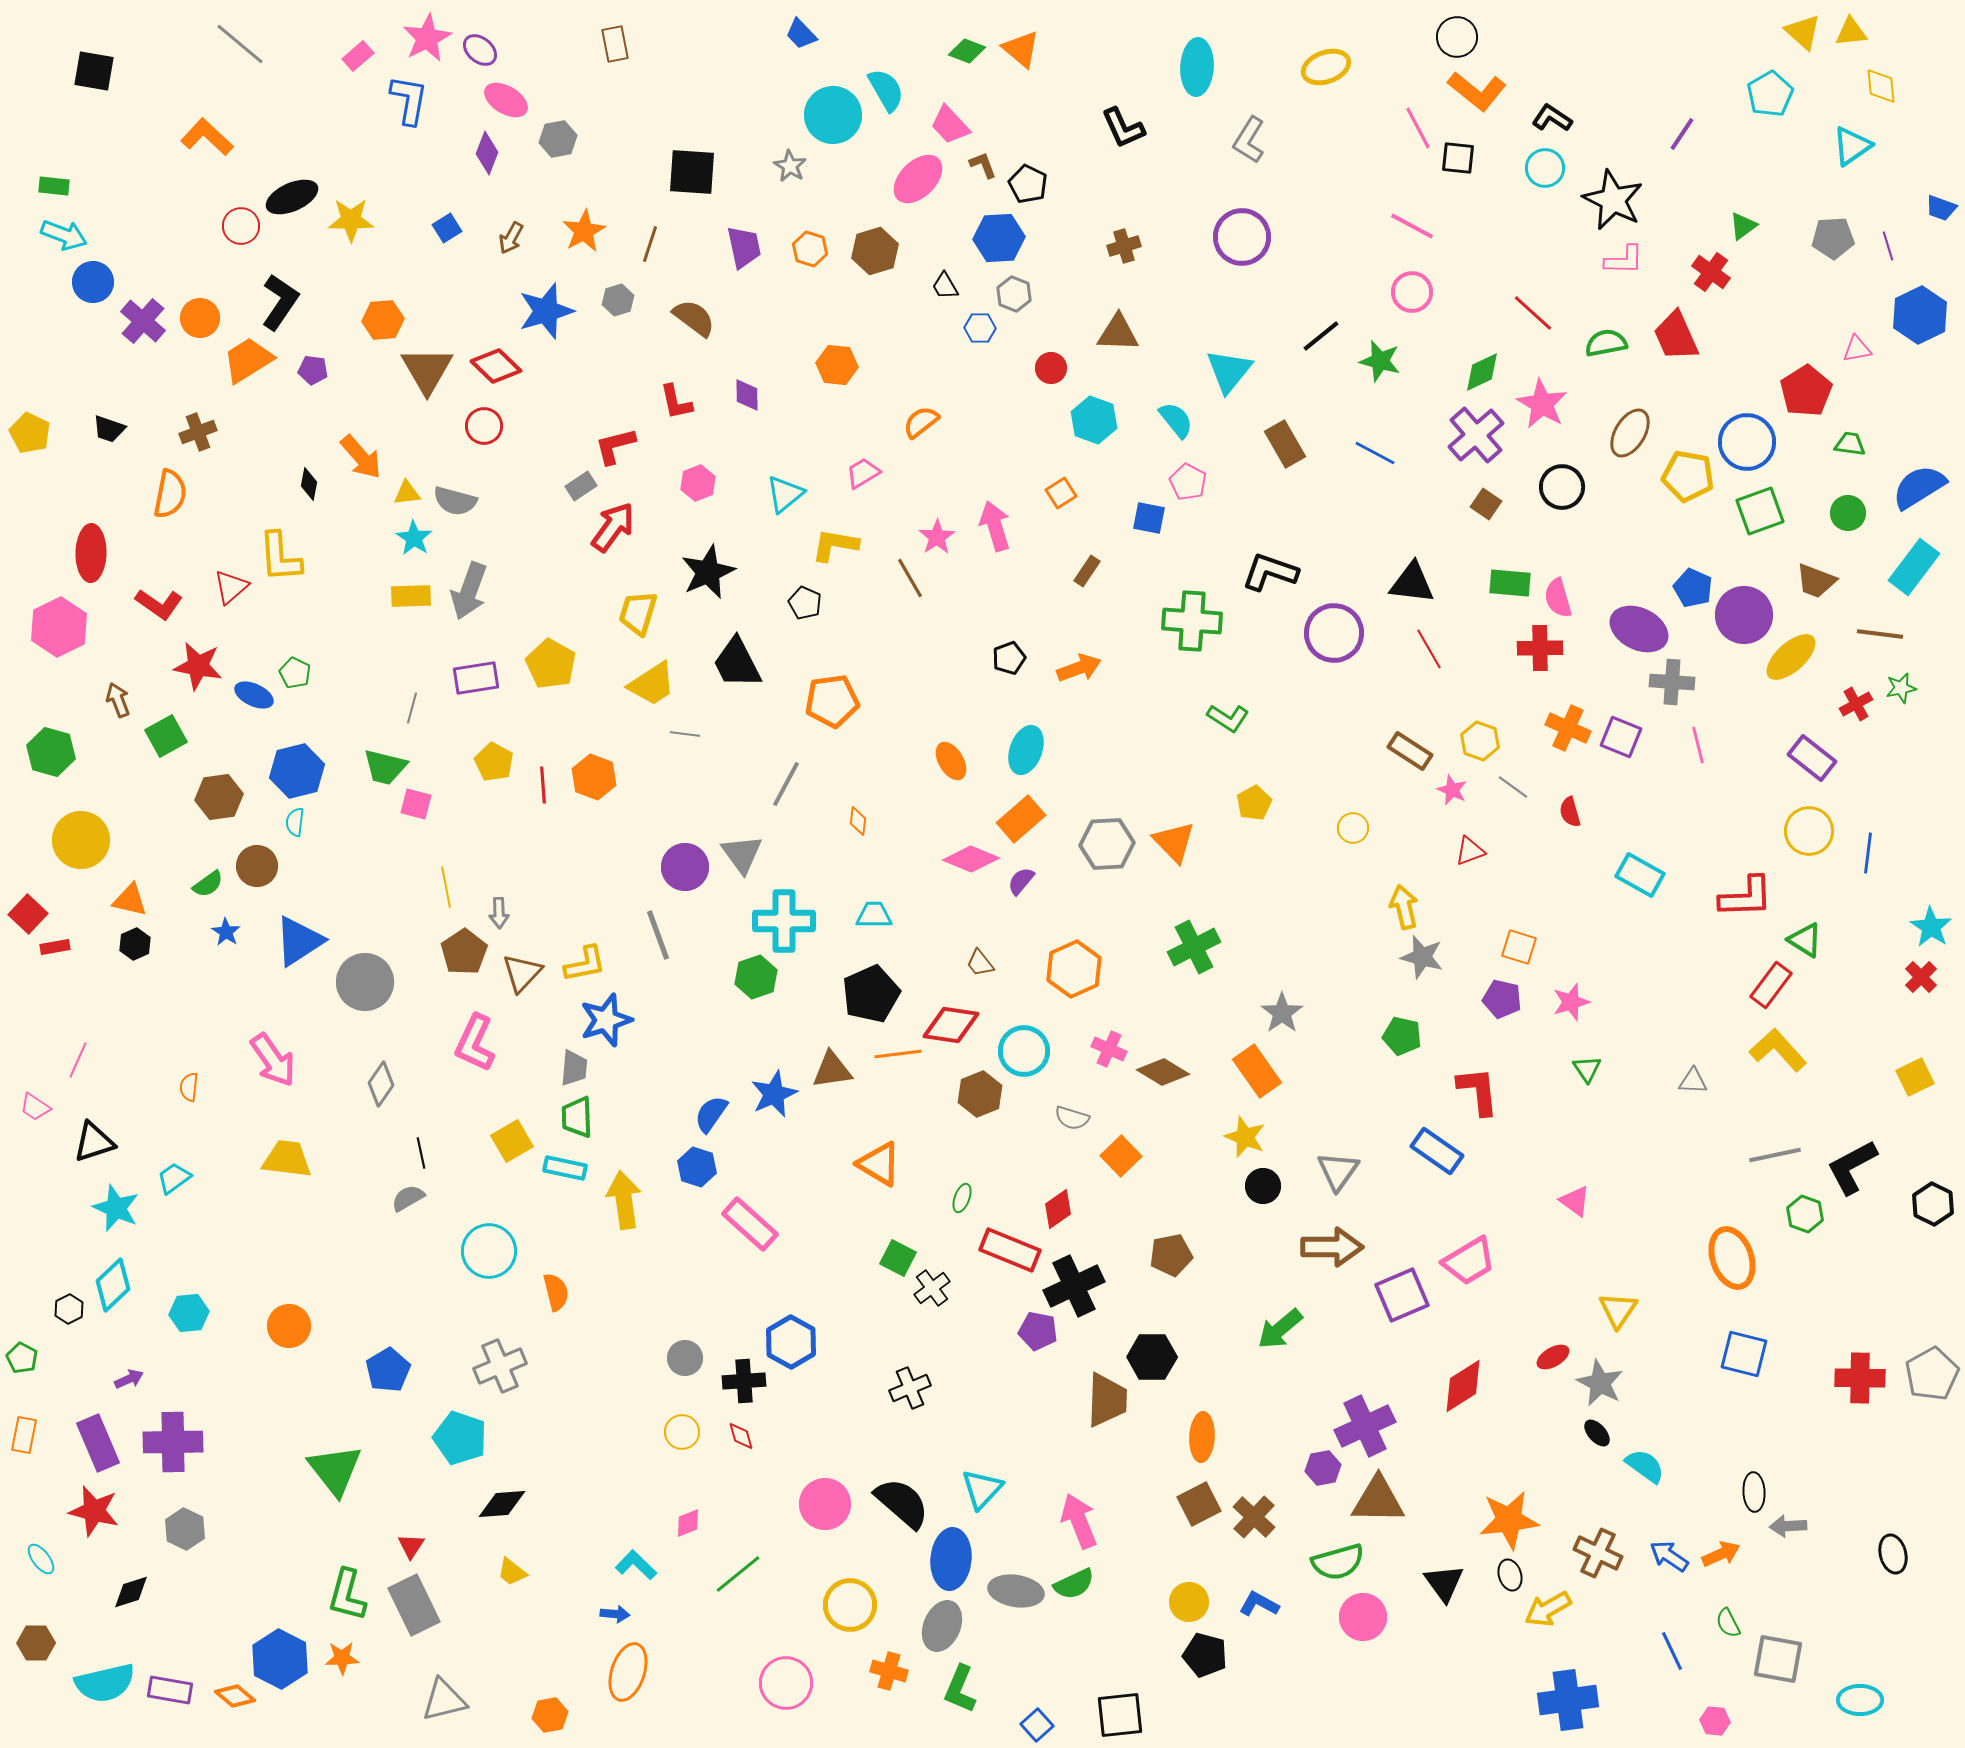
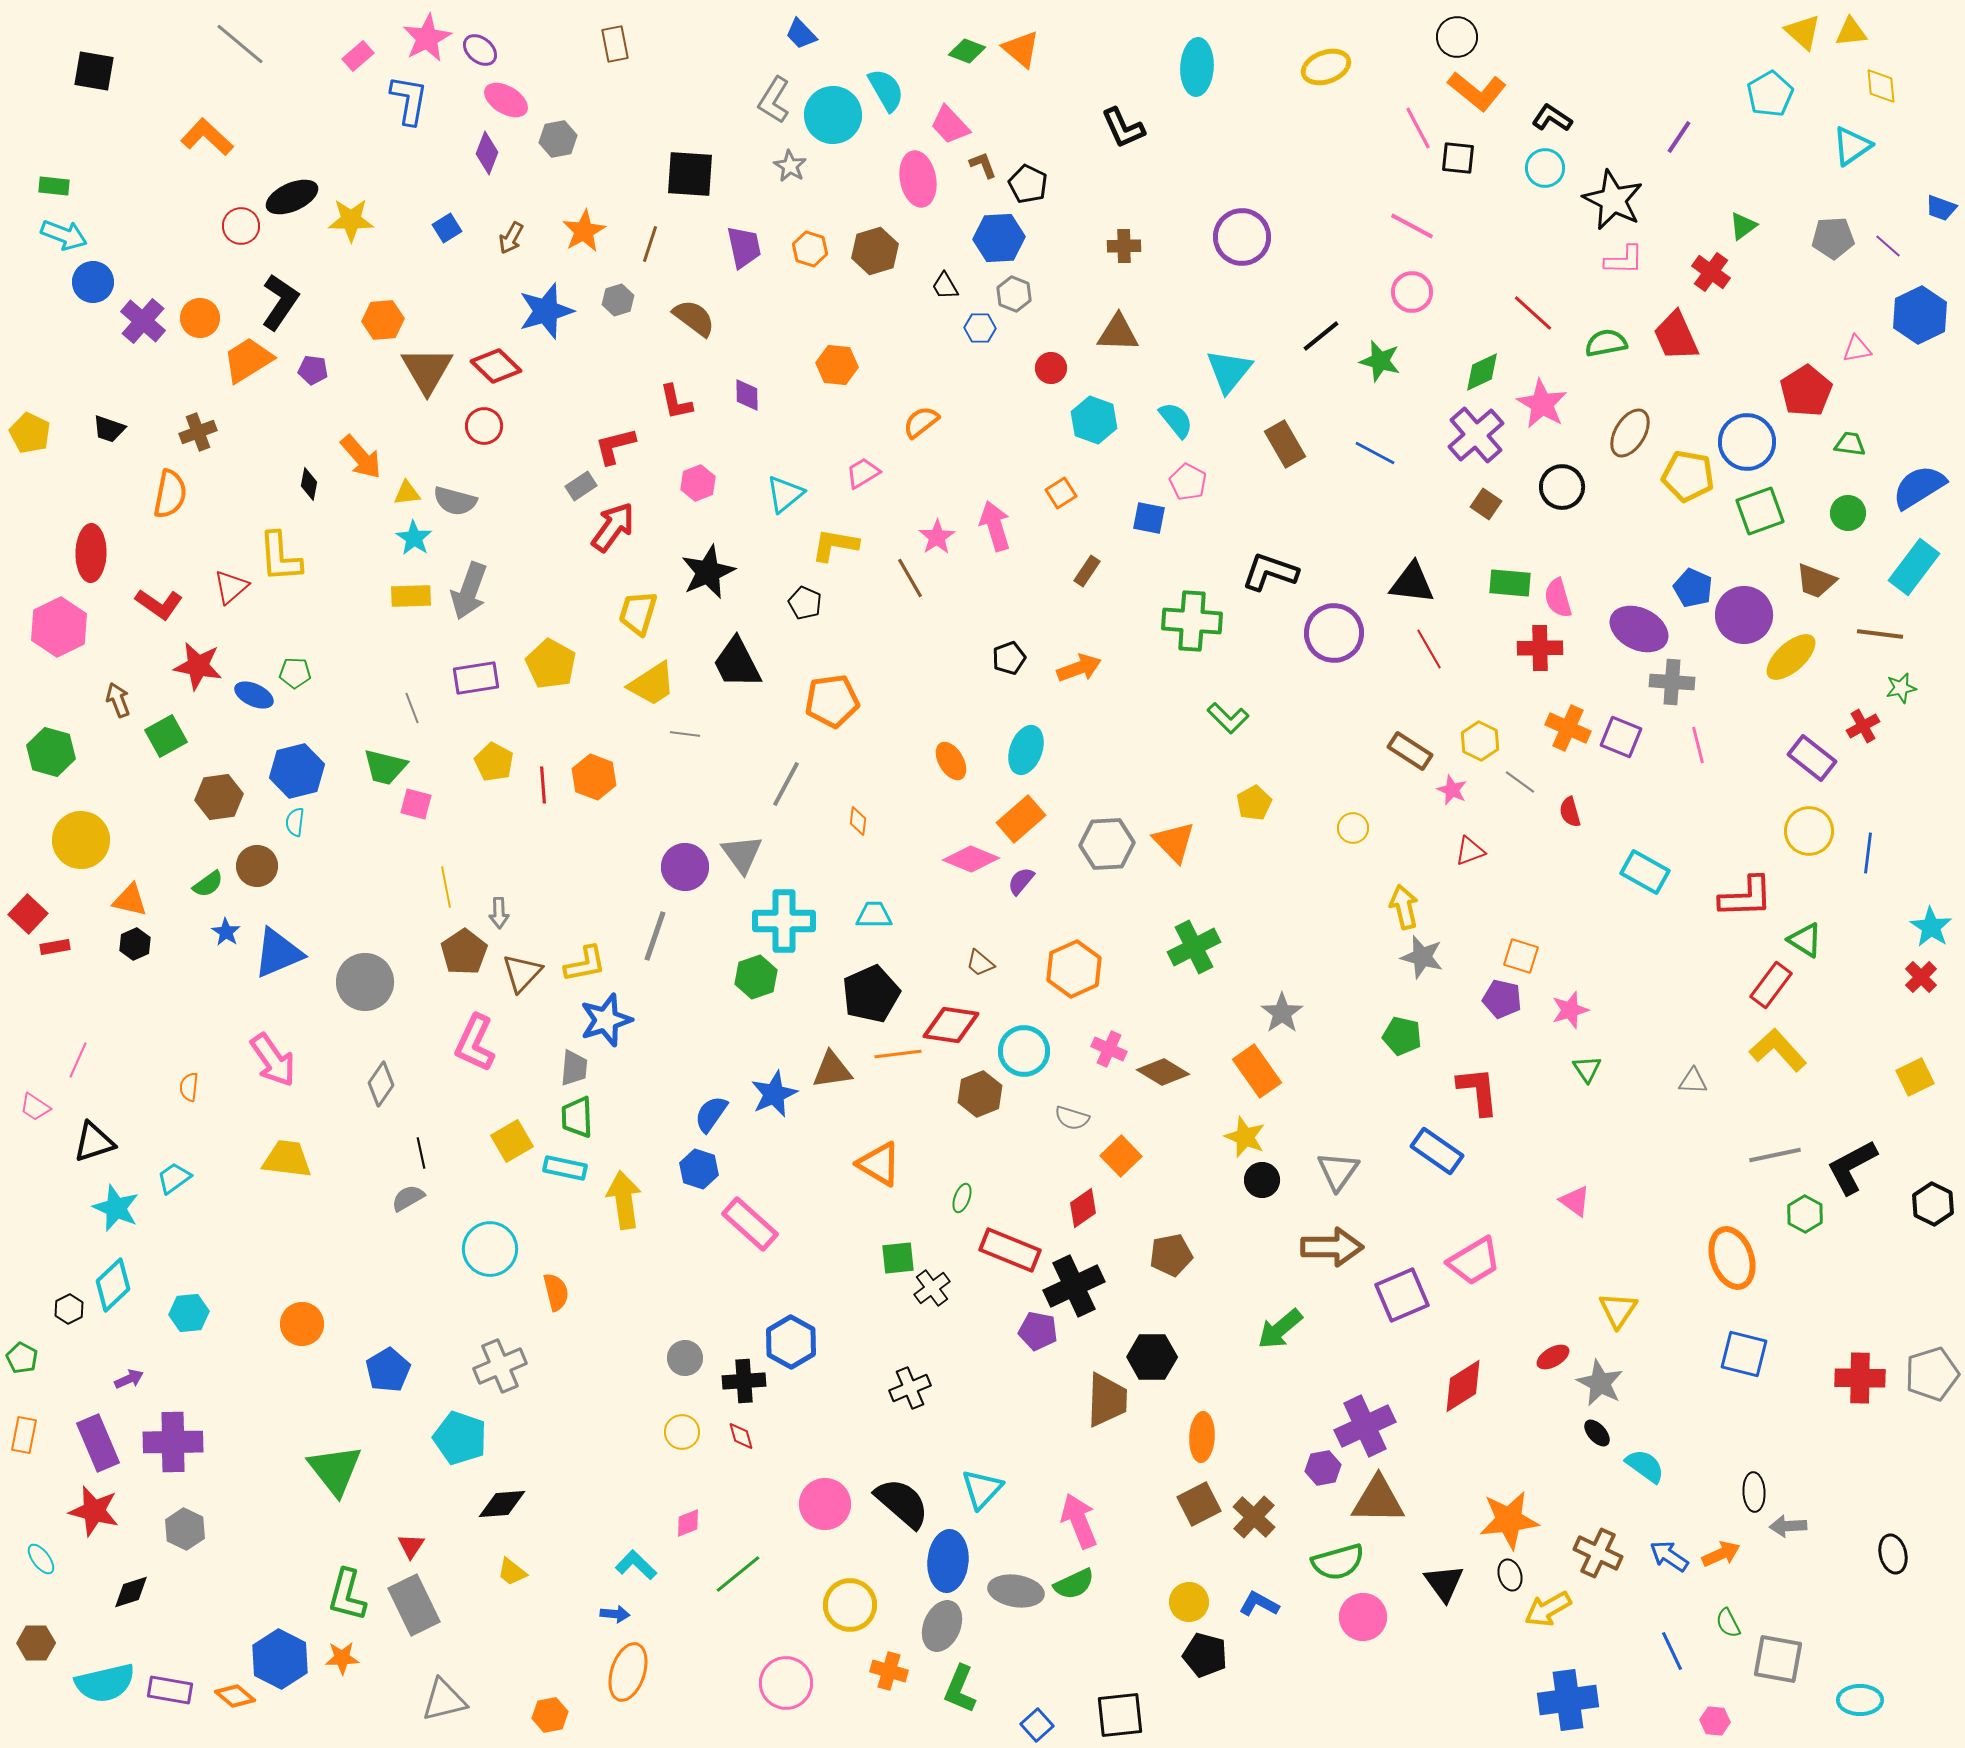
purple line at (1682, 134): moved 3 px left, 3 px down
gray L-shape at (1249, 140): moved 475 px left, 40 px up
black square at (692, 172): moved 2 px left, 2 px down
pink ellipse at (918, 179): rotated 56 degrees counterclockwise
brown cross at (1124, 246): rotated 16 degrees clockwise
purple line at (1888, 246): rotated 32 degrees counterclockwise
green pentagon at (295, 673): rotated 24 degrees counterclockwise
red cross at (1856, 704): moved 7 px right, 22 px down
gray line at (412, 708): rotated 36 degrees counterclockwise
green L-shape at (1228, 718): rotated 12 degrees clockwise
yellow hexagon at (1480, 741): rotated 6 degrees clockwise
gray line at (1513, 787): moved 7 px right, 5 px up
cyan rectangle at (1640, 875): moved 5 px right, 3 px up
gray line at (658, 935): moved 3 px left, 1 px down; rotated 39 degrees clockwise
blue triangle at (299, 941): moved 21 px left, 12 px down; rotated 10 degrees clockwise
orange square at (1519, 947): moved 2 px right, 9 px down
brown trapezoid at (980, 963): rotated 12 degrees counterclockwise
pink star at (1571, 1002): moved 1 px left, 8 px down
blue hexagon at (697, 1167): moved 2 px right, 2 px down
black circle at (1263, 1186): moved 1 px left, 6 px up
red diamond at (1058, 1209): moved 25 px right, 1 px up
green hexagon at (1805, 1214): rotated 9 degrees clockwise
cyan circle at (489, 1251): moved 1 px right, 2 px up
green square at (898, 1258): rotated 33 degrees counterclockwise
pink trapezoid at (1469, 1261): moved 5 px right
orange circle at (289, 1326): moved 13 px right, 2 px up
gray pentagon at (1932, 1374): rotated 12 degrees clockwise
blue ellipse at (951, 1559): moved 3 px left, 2 px down
